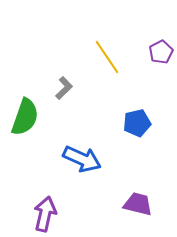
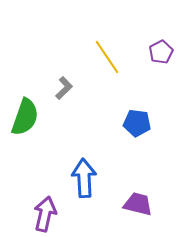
blue pentagon: rotated 20 degrees clockwise
blue arrow: moved 2 px right, 19 px down; rotated 117 degrees counterclockwise
